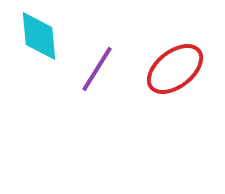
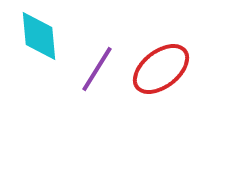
red ellipse: moved 14 px left
